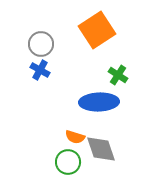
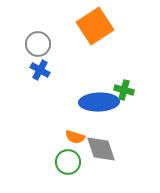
orange square: moved 2 px left, 4 px up
gray circle: moved 3 px left
green cross: moved 6 px right, 15 px down; rotated 18 degrees counterclockwise
